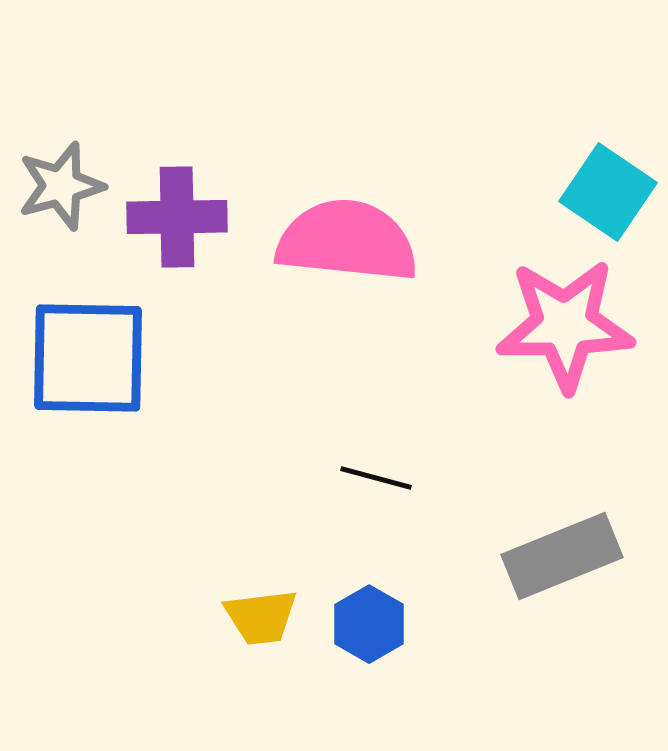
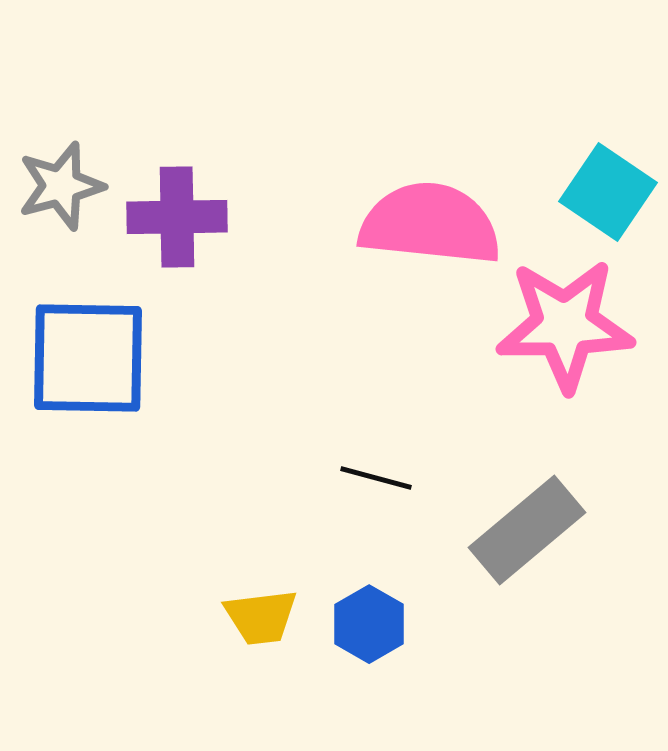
pink semicircle: moved 83 px right, 17 px up
gray rectangle: moved 35 px left, 26 px up; rotated 18 degrees counterclockwise
